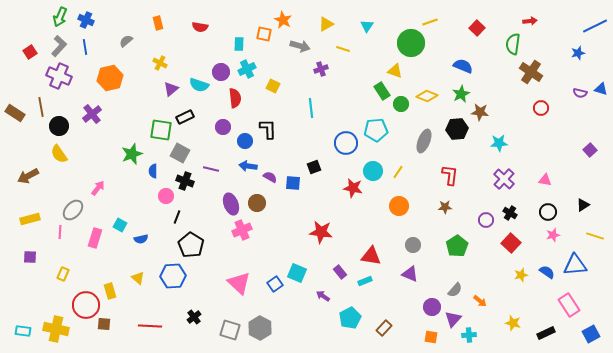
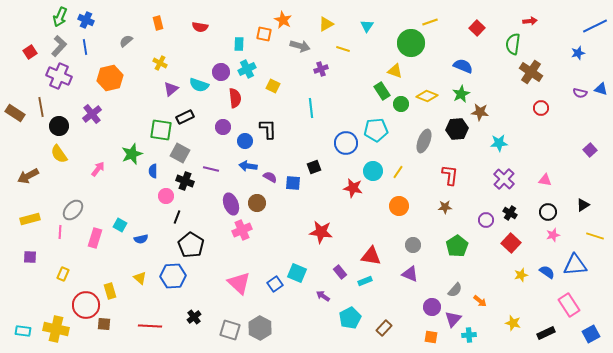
pink arrow at (98, 188): moved 19 px up
yellow triangle at (138, 278): moved 2 px right
